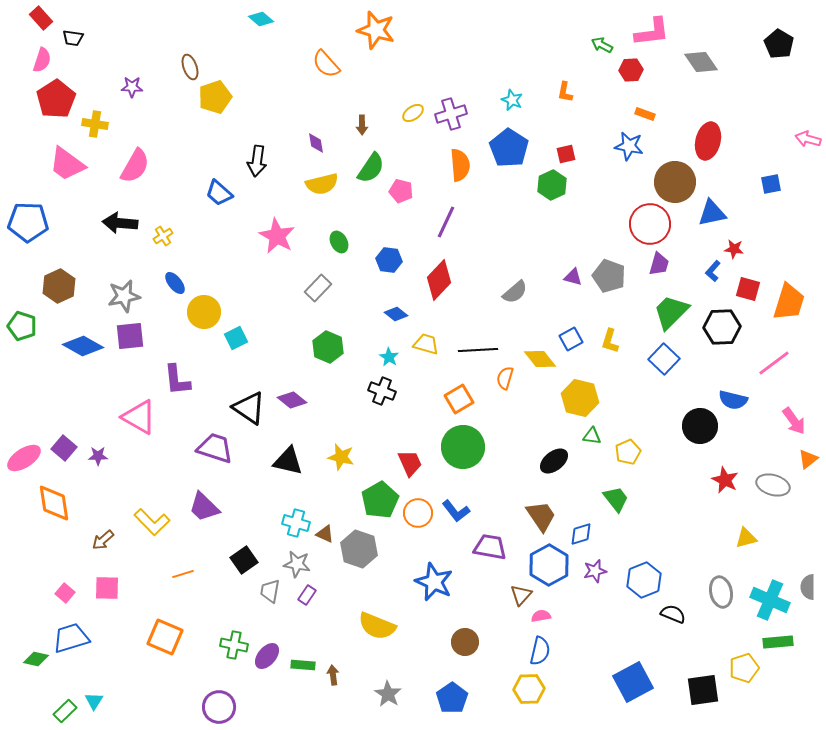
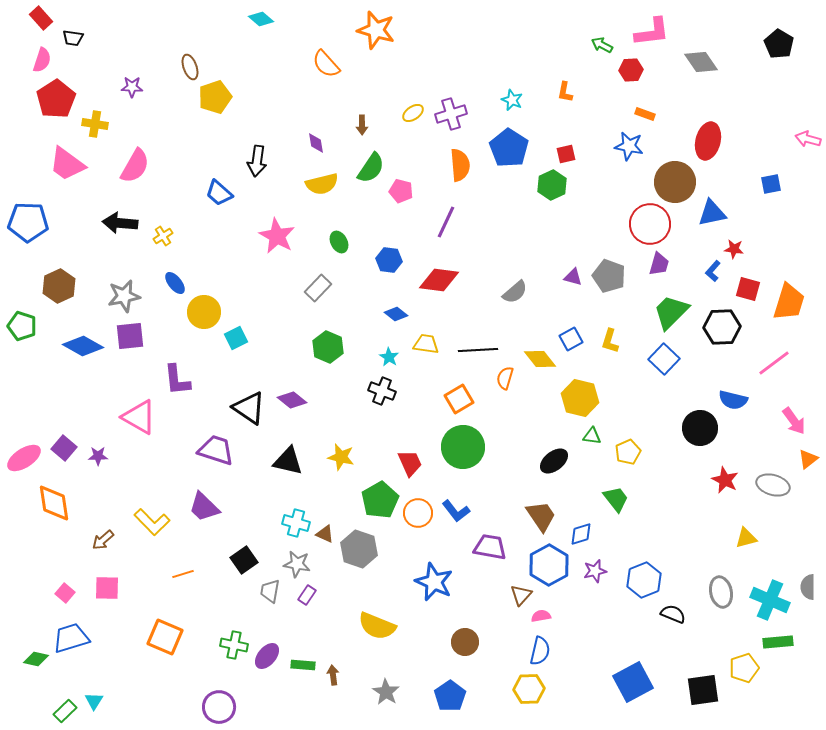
red diamond at (439, 280): rotated 54 degrees clockwise
yellow trapezoid at (426, 344): rotated 8 degrees counterclockwise
black circle at (700, 426): moved 2 px down
purple trapezoid at (215, 448): moved 1 px right, 2 px down
gray star at (388, 694): moved 2 px left, 2 px up
blue pentagon at (452, 698): moved 2 px left, 2 px up
